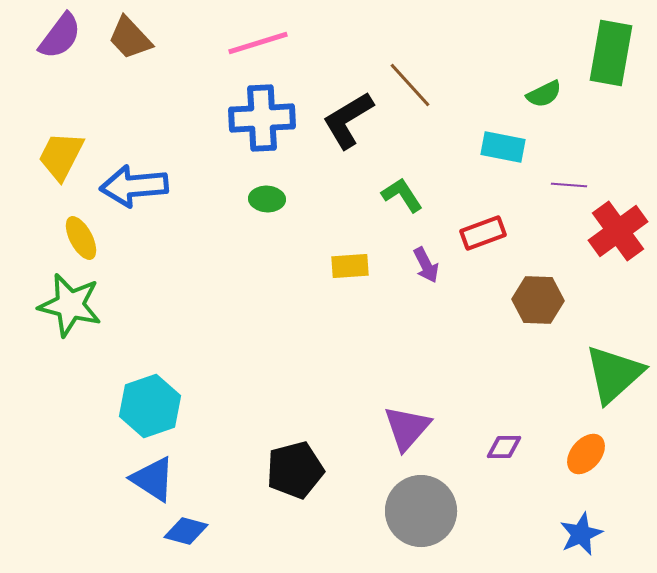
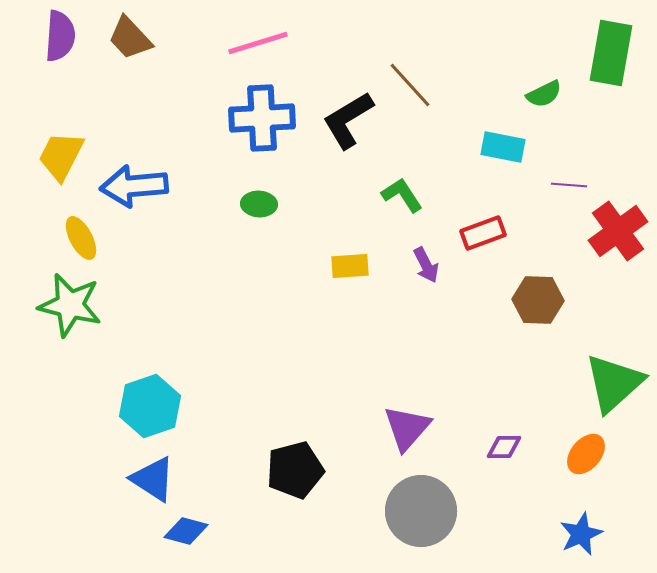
purple semicircle: rotated 33 degrees counterclockwise
green ellipse: moved 8 px left, 5 px down
green triangle: moved 9 px down
